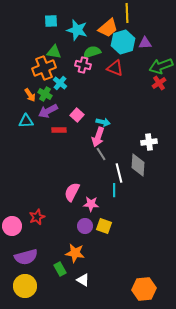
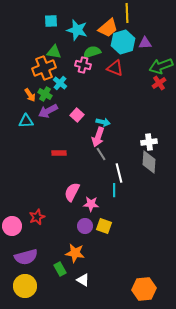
red rectangle: moved 23 px down
gray diamond: moved 11 px right, 3 px up
